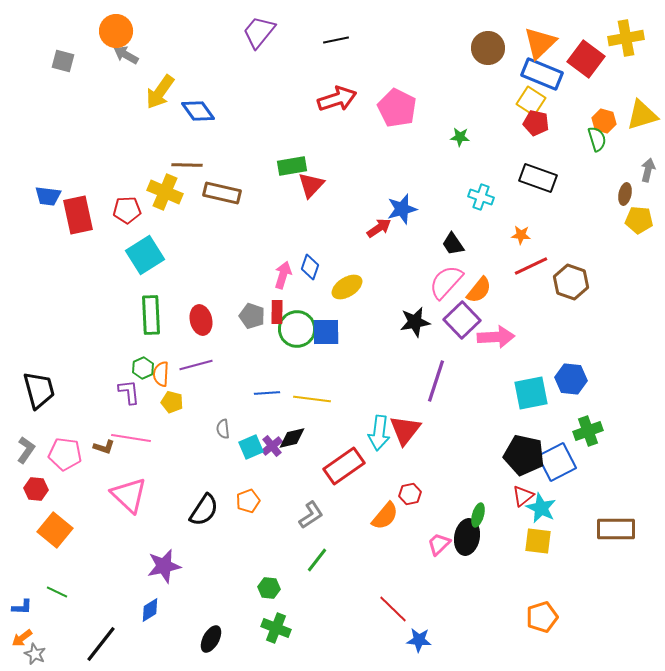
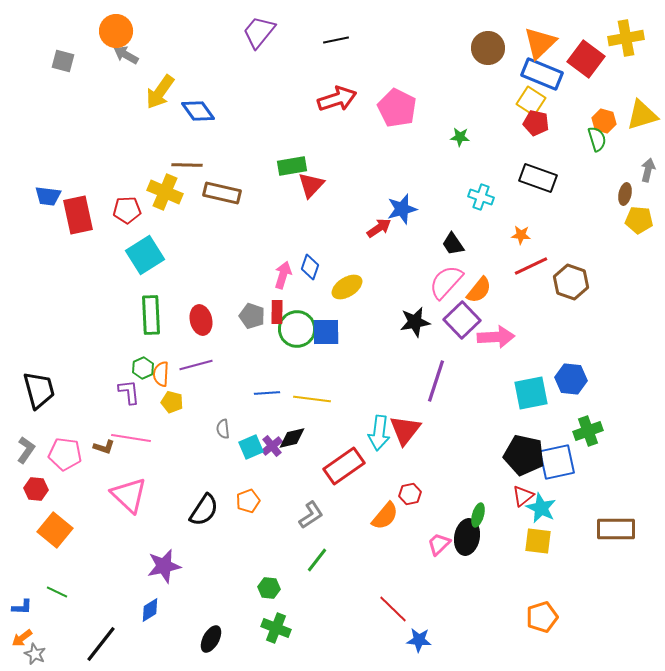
blue square at (557, 462): rotated 15 degrees clockwise
